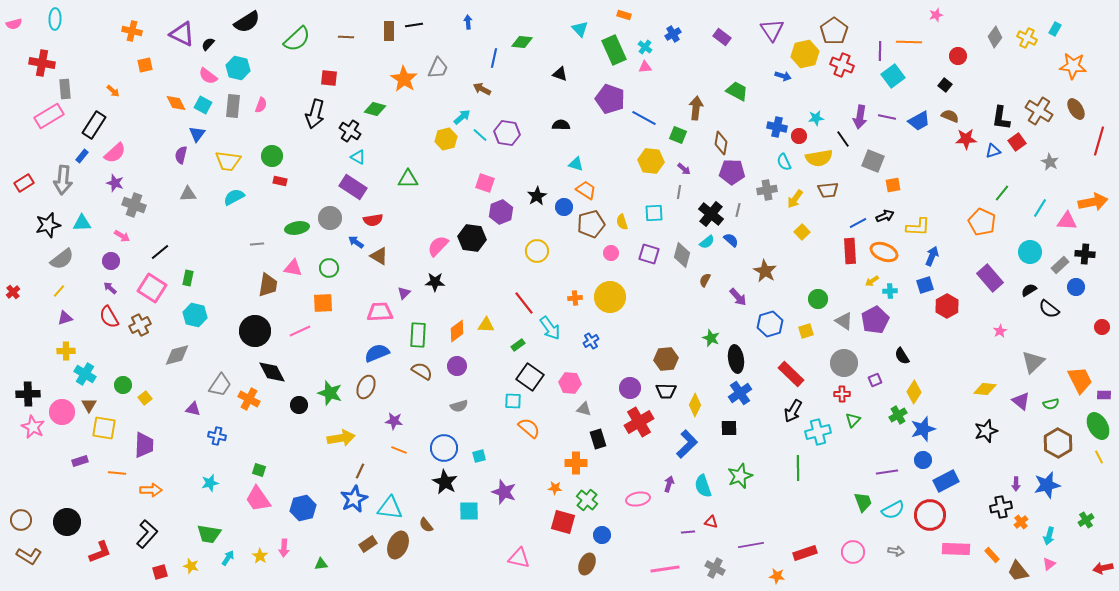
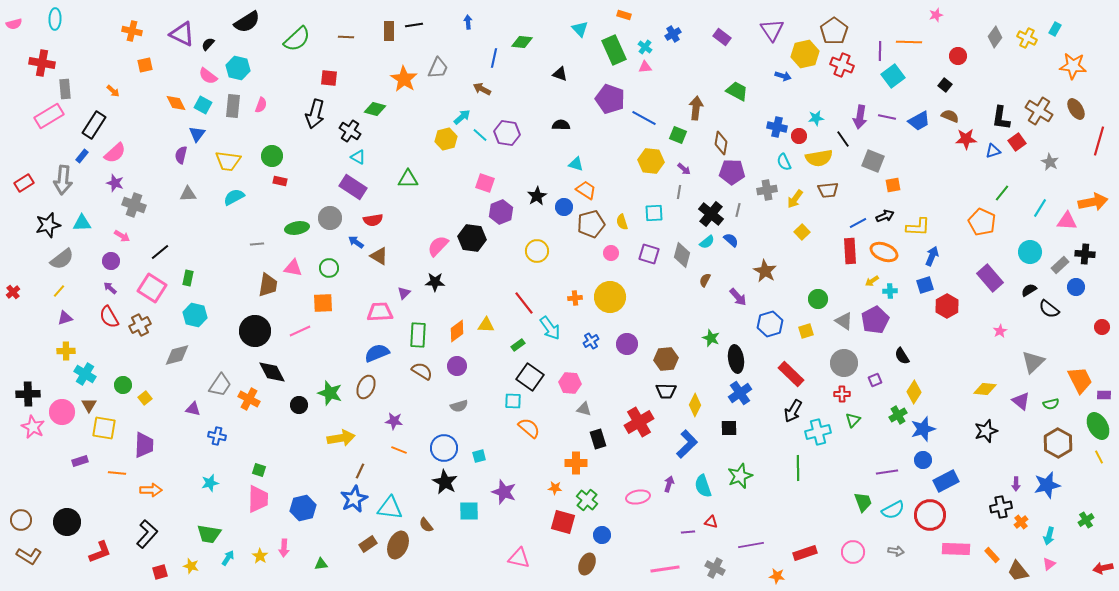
purple circle at (630, 388): moved 3 px left, 44 px up
pink trapezoid at (258, 499): rotated 144 degrees counterclockwise
pink ellipse at (638, 499): moved 2 px up
